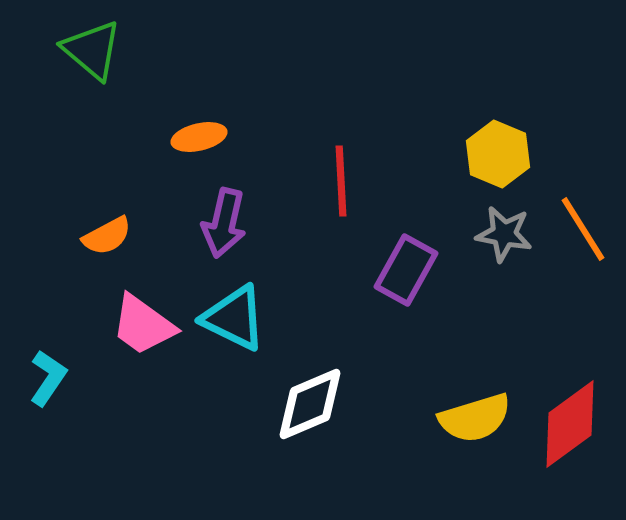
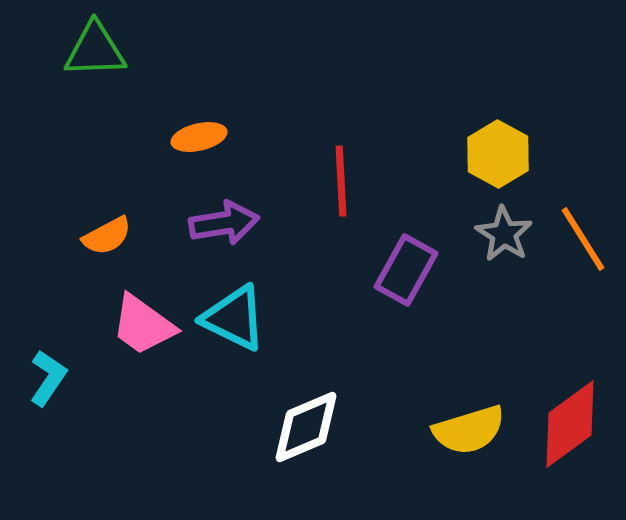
green triangle: moved 3 px right; rotated 42 degrees counterclockwise
yellow hexagon: rotated 6 degrees clockwise
purple arrow: rotated 112 degrees counterclockwise
orange line: moved 10 px down
gray star: rotated 22 degrees clockwise
white diamond: moved 4 px left, 23 px down
yellow semicircle: moved 6 px left, 12 px down
